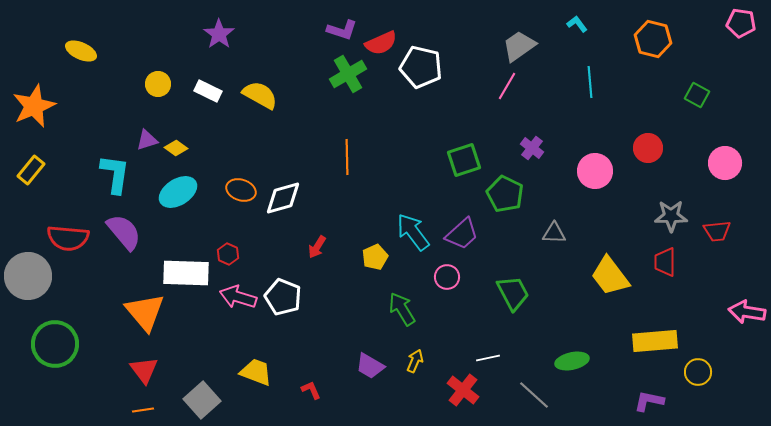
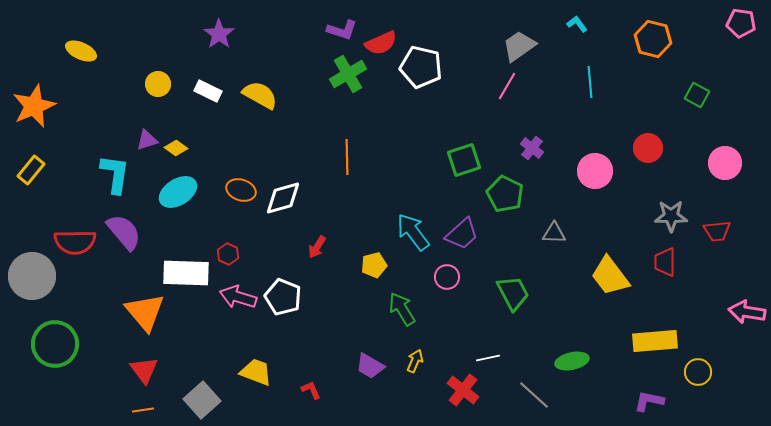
red semicircle at (68, 238): moved 7 px right, 4 px down; rotated 6 degrees counterclockwise
yellow pentagon at (375, 257): moved 1 px left, 8 px down; rotated 10 degrees clockwise
gray circle at (28, 276): moved 4 px right
